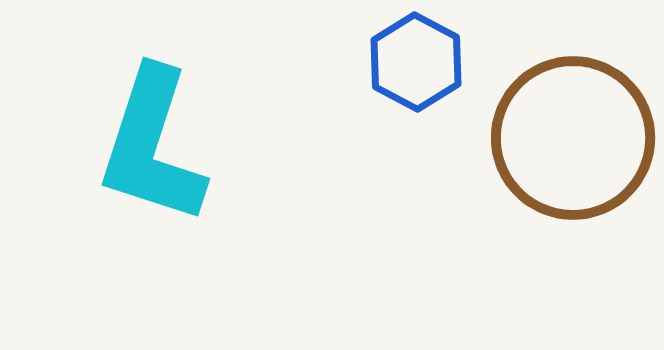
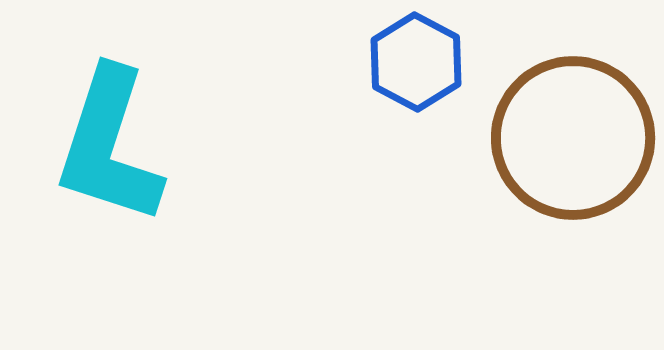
cyan L-shape: moved 43 px left
